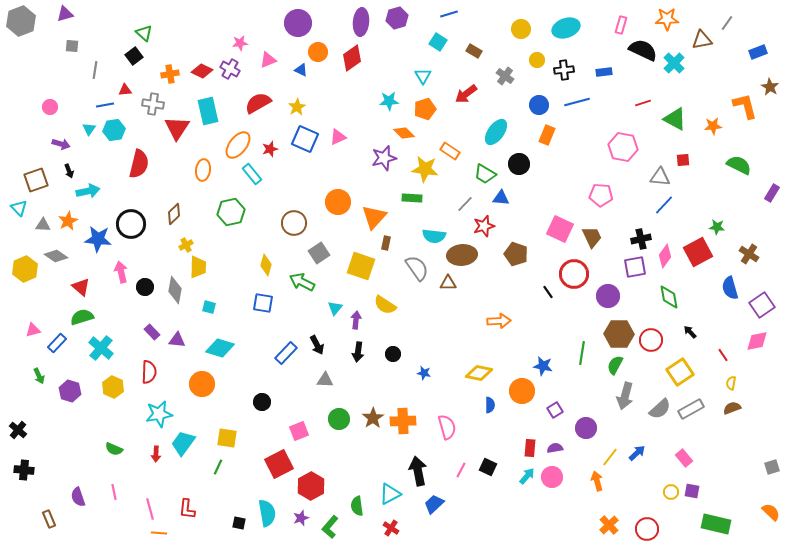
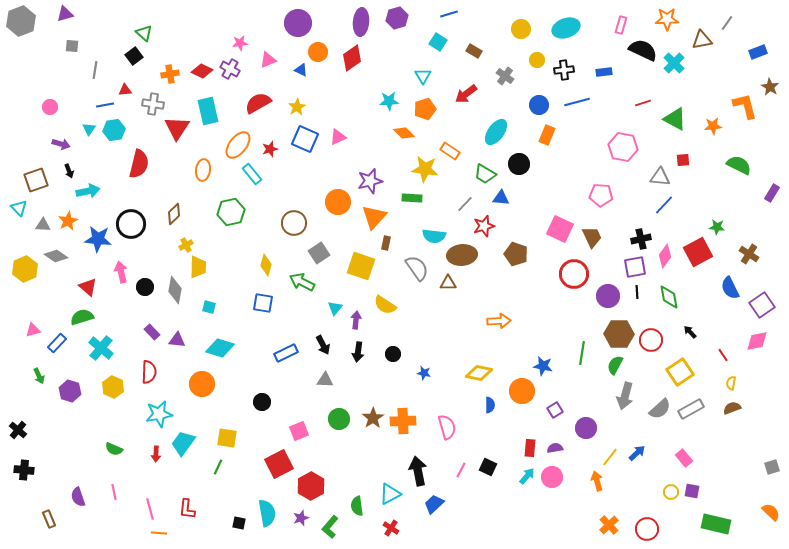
purple star at (384, 158): moved 14 px left, 23 px down
red triangle at (81, 287): moved 7 px right
blue semicircle at (730, 288): rotated 10 degrees counterclockwise
black line at (548, 292): moved 89 px right; rotated 32 degrees clockwise
black arrow at (317, 345): moved 6 px right
blue rectangle at (286, 353): rotated 20 degrees clockwise
